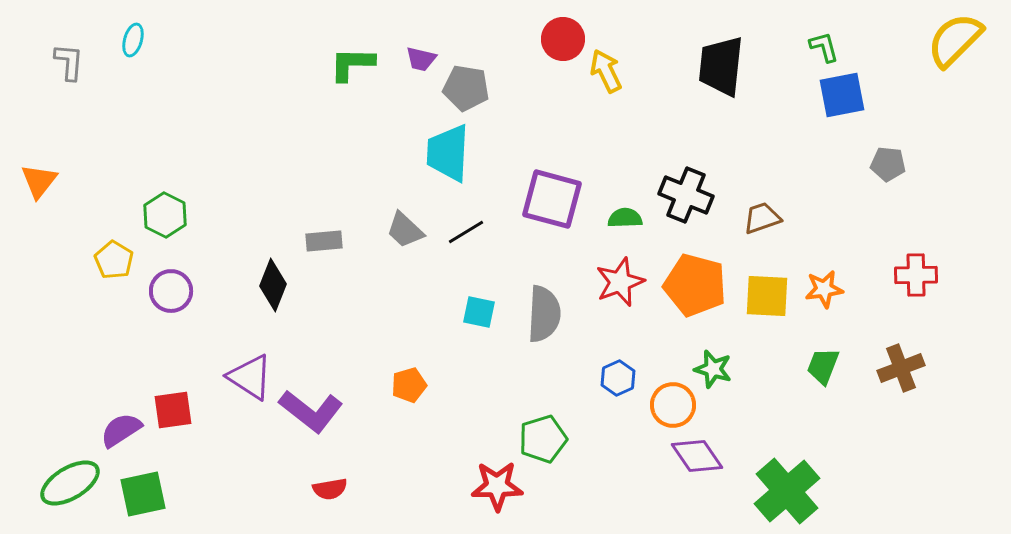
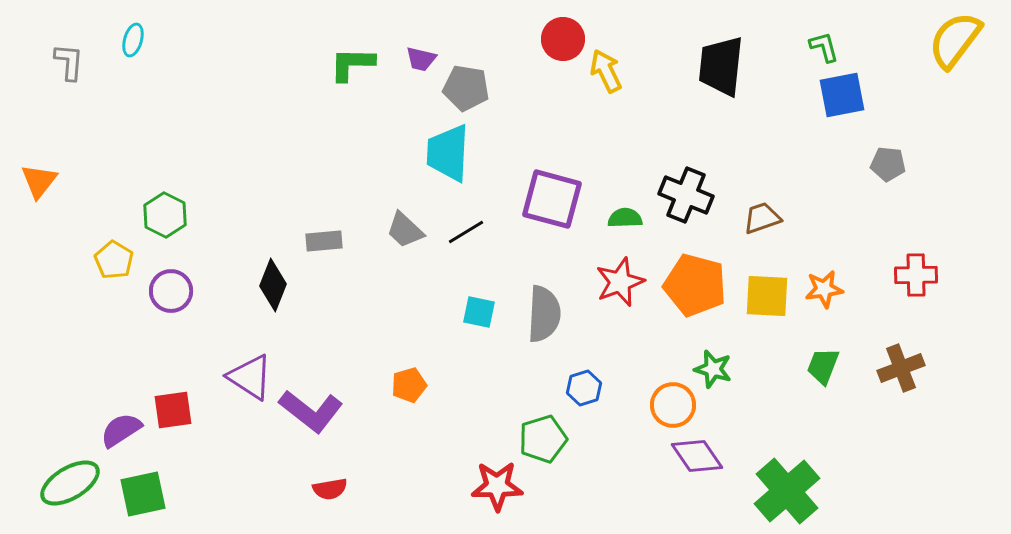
yellow semicircle at (955, 40): rotated 8 degrees counterclockwise
blue hexagon at (618, 378): moved 34 px left, 10 px down; rotated 8 degrees clockwise
